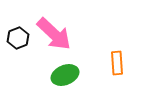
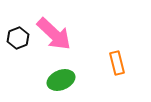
orange rectangle: rotated 10 degrees counterclockwise
green ellipse: moved 4 px left, 5 px down
